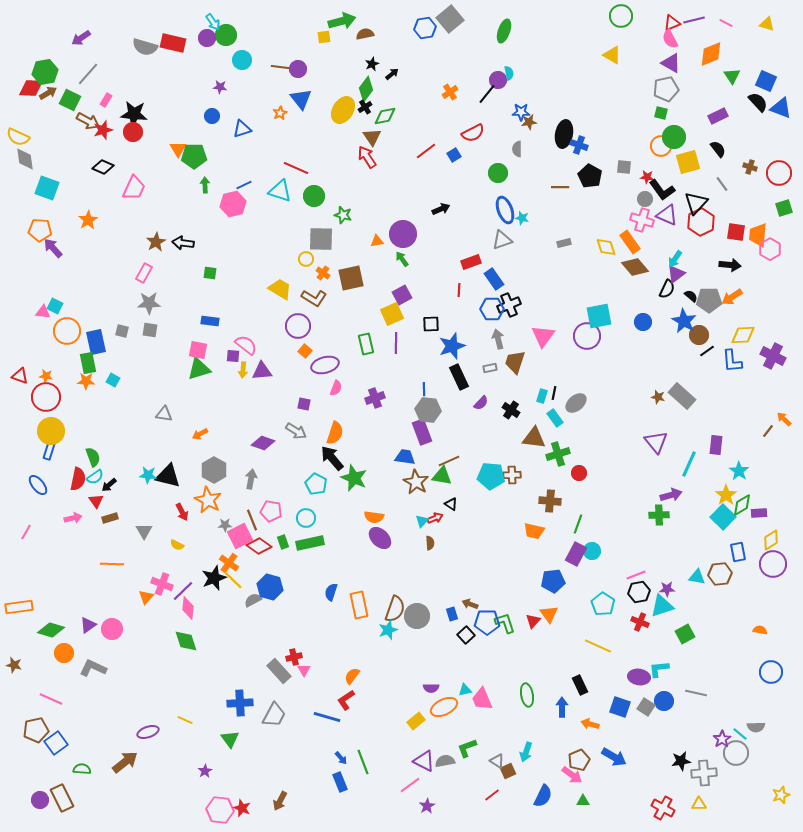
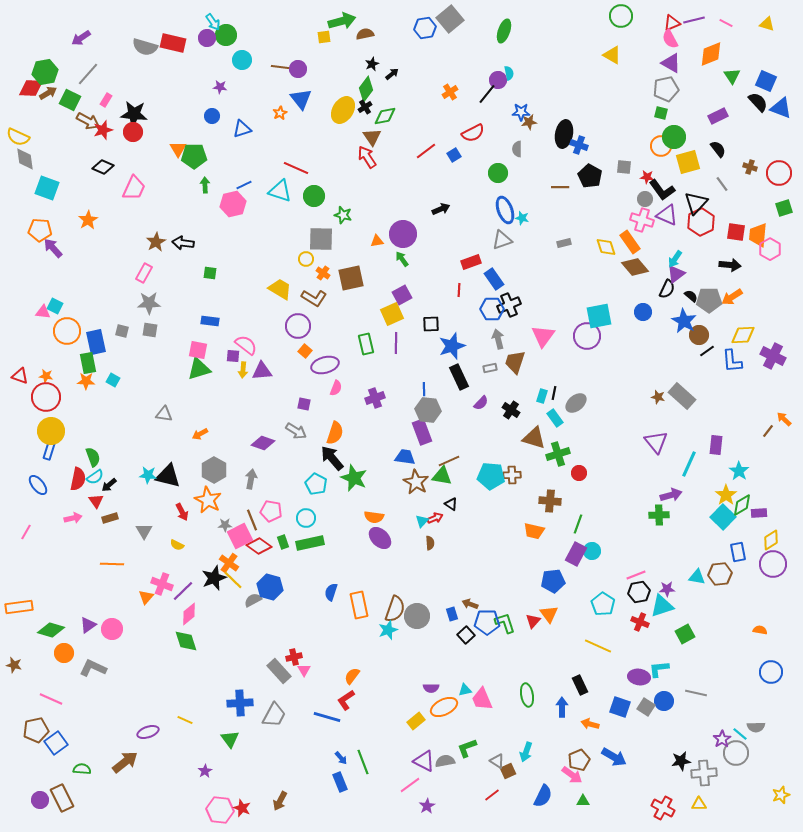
blue circle at (643, 322): moved 10 px up
brown triangle at (534, 438): rotated 10 degrees clockwise
pink diamond at (188, 608): moved 1 px right, 6 px down; rotated 45 degrees clockwise
